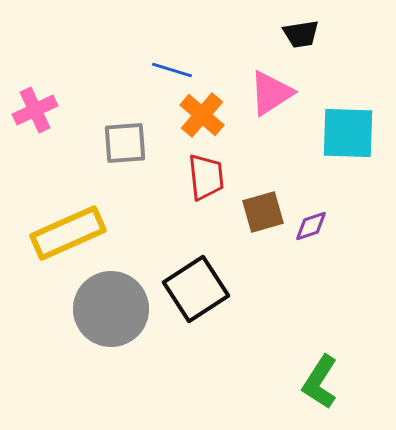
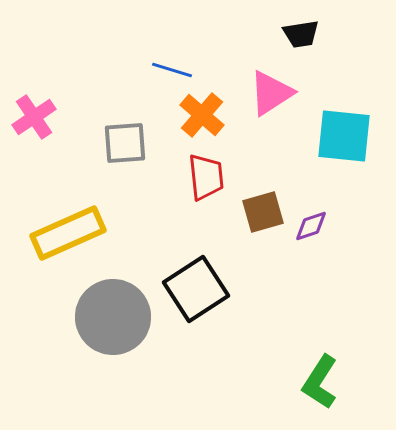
pink cross: moved 1 px left, 7 px down; rotated 9 degrees counterclockwise
cyan square: moved 4 px left, 3 px down; rotated 4 degrees clockwise
gray circle: moved 2 px right, 8 px down
